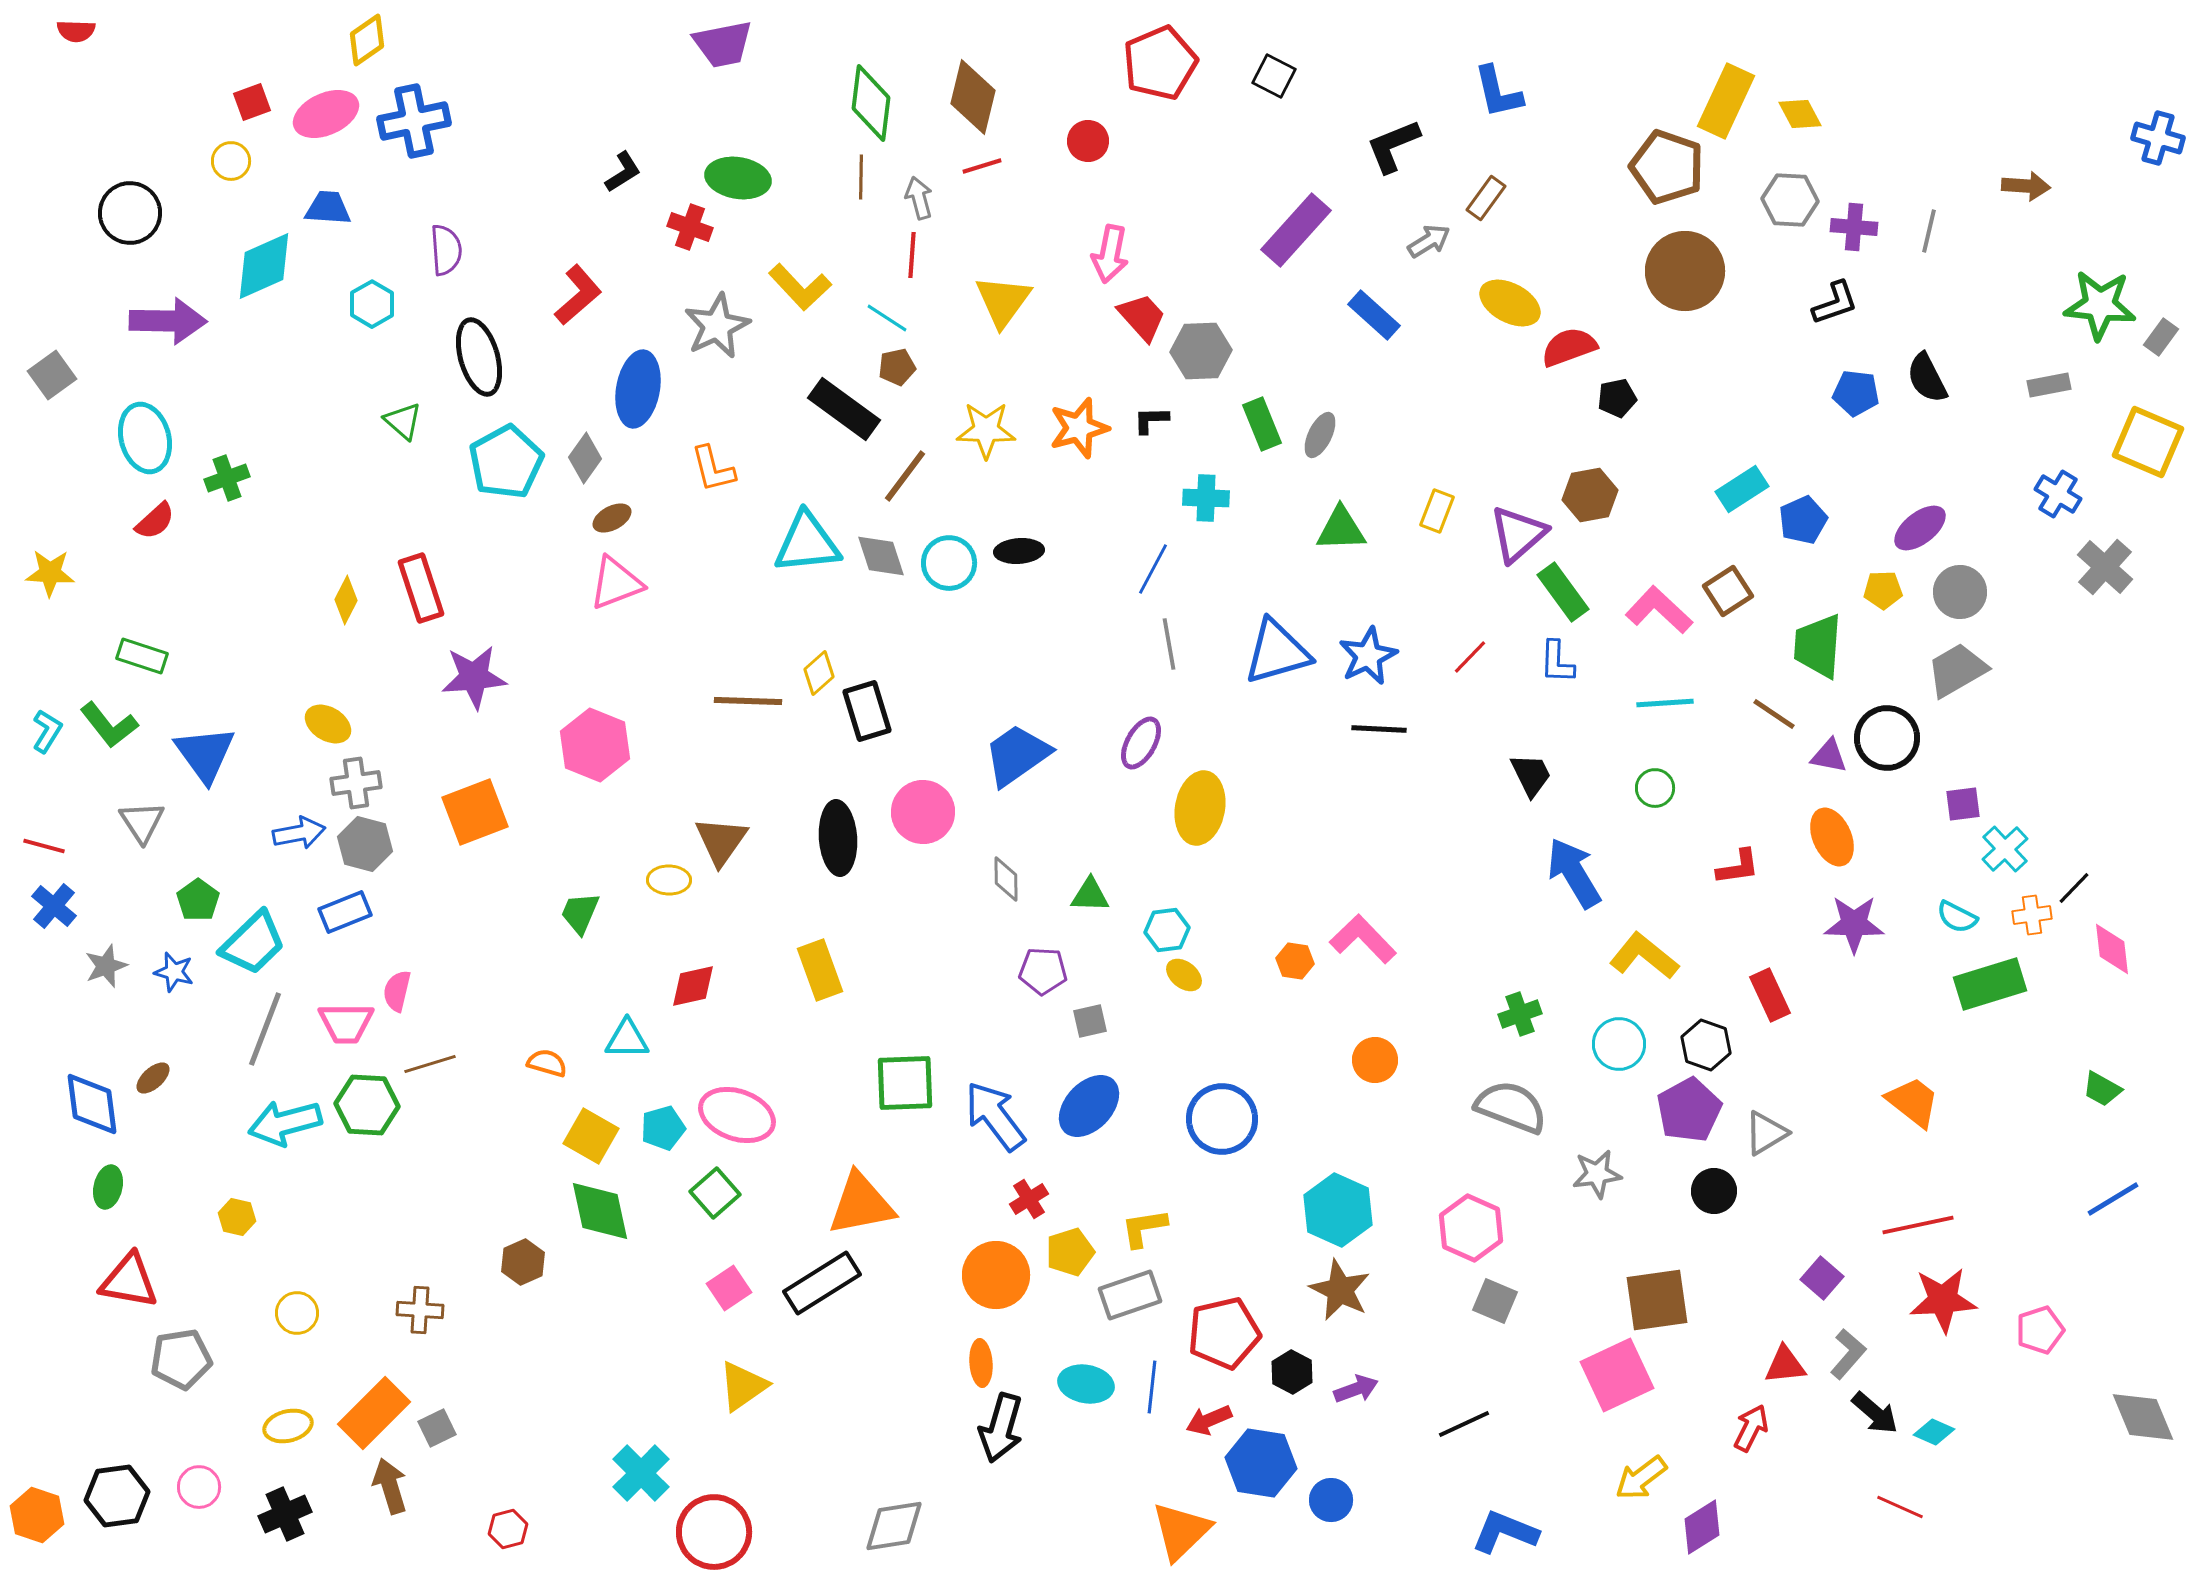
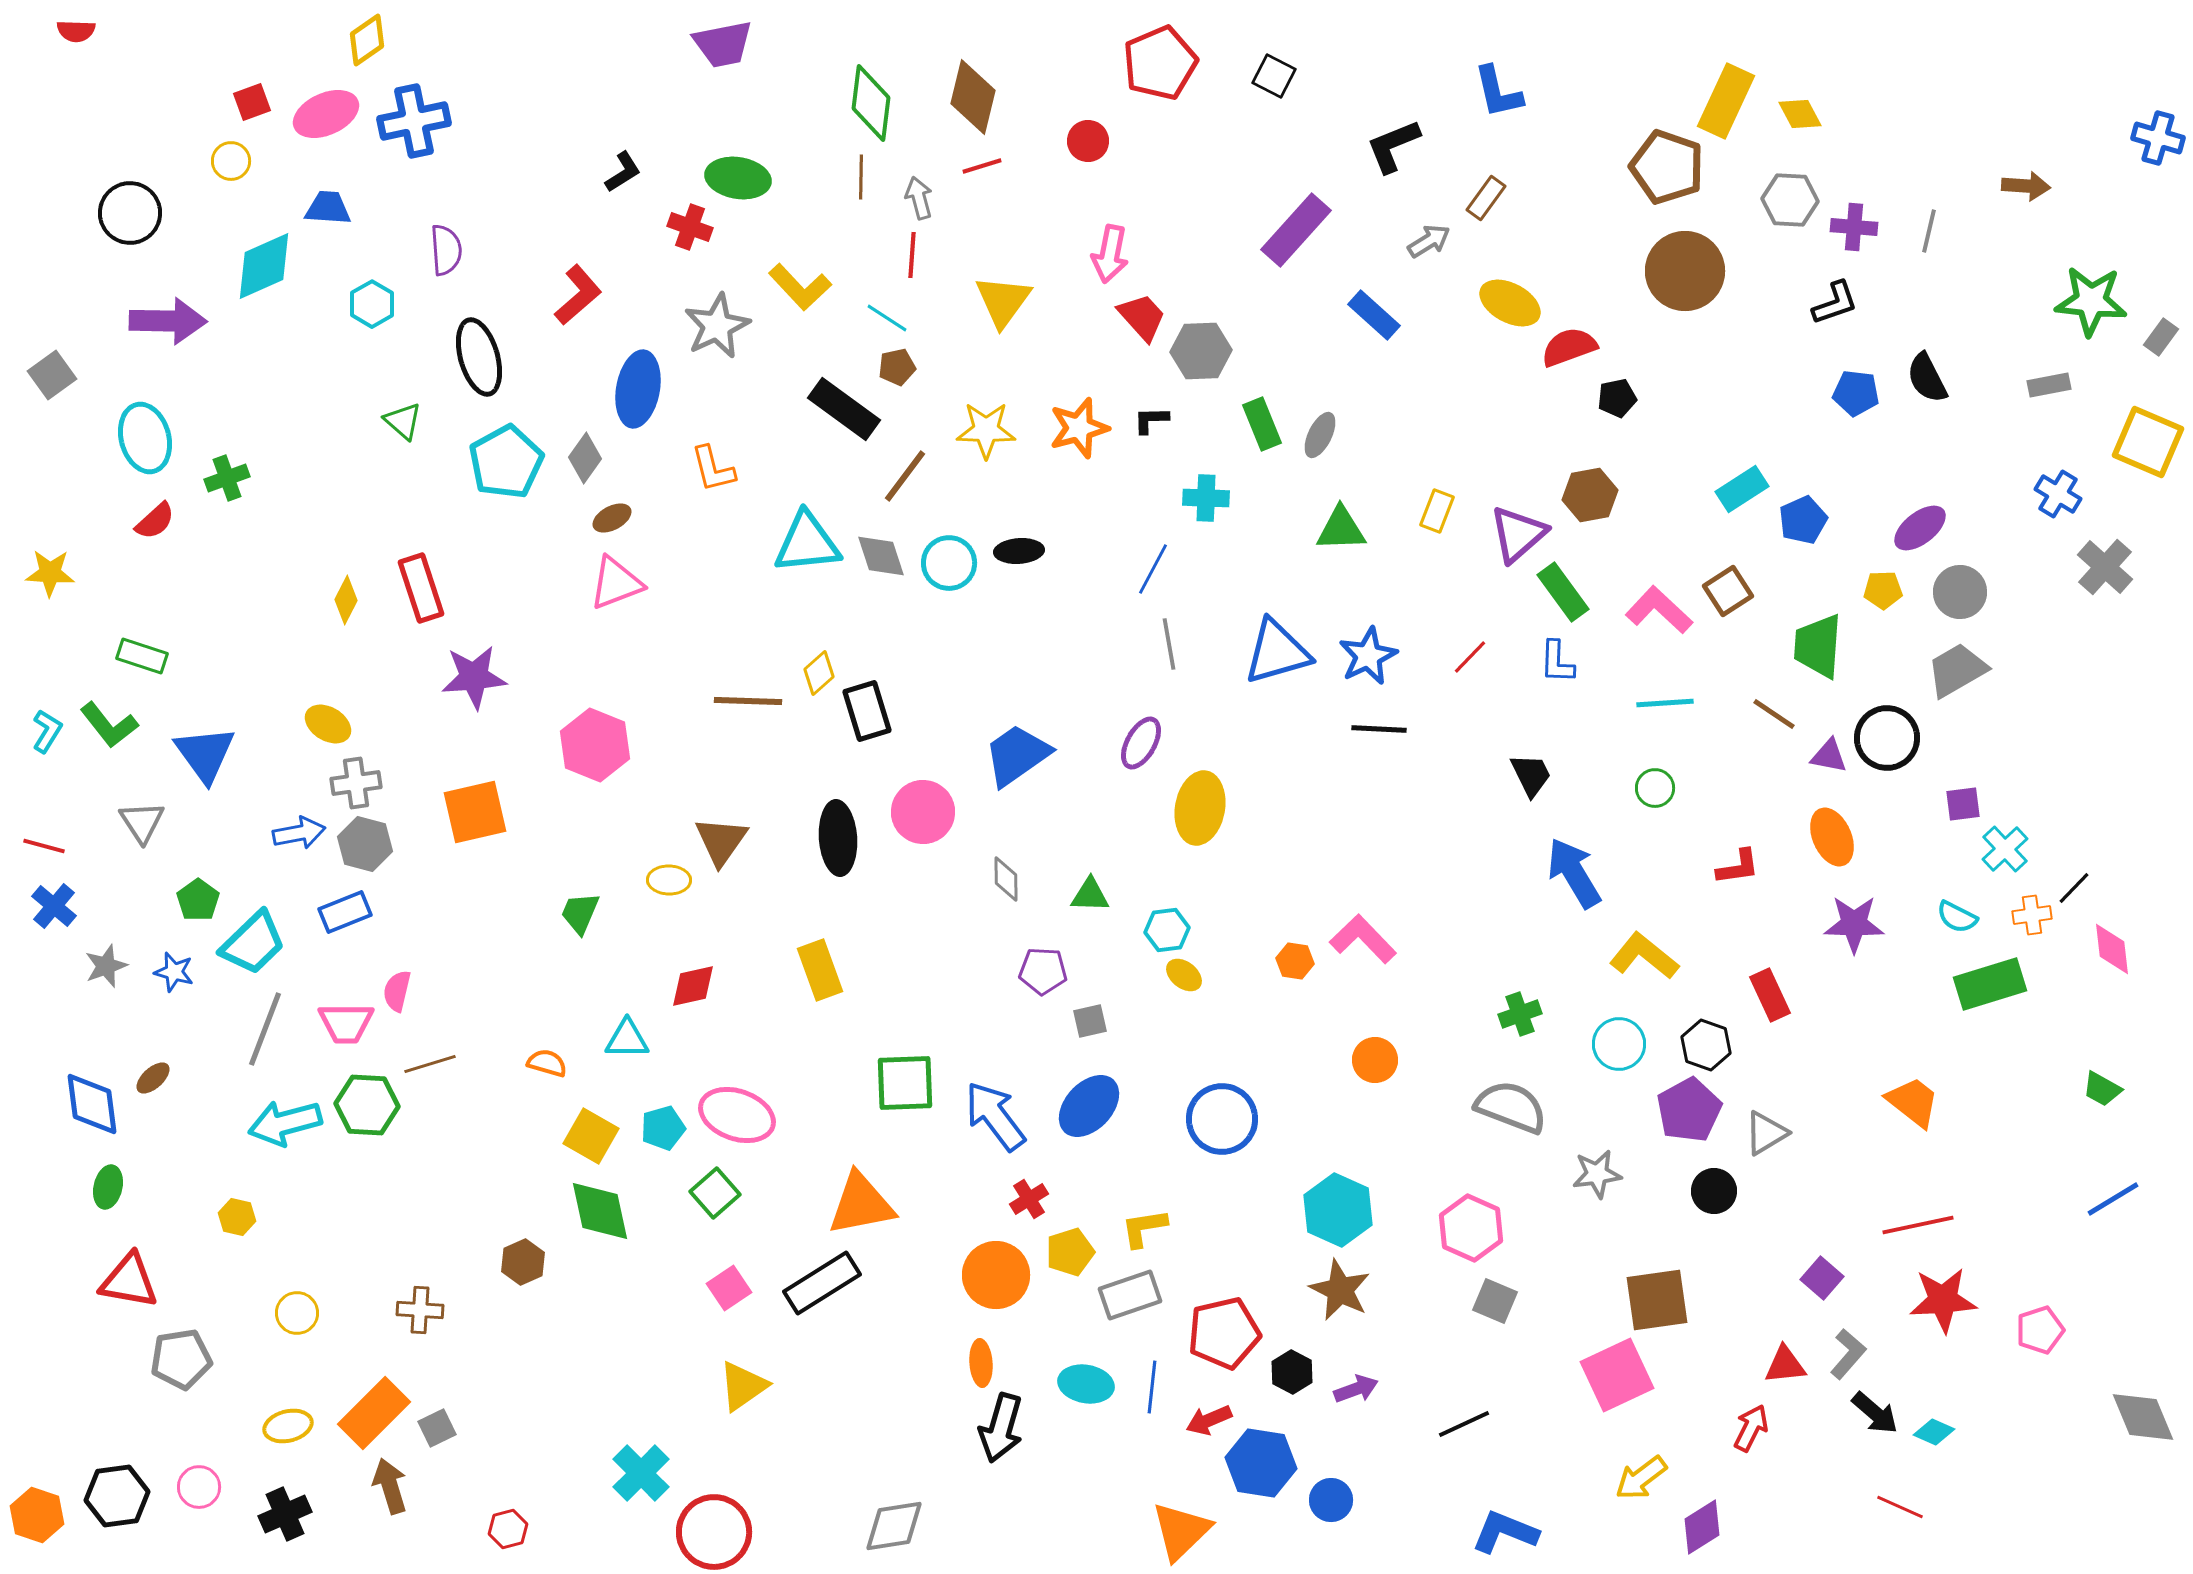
green star at (2100, 305): moved 9 px left, 4 px up
orange square at (475, 812): rotated 8 degrees clockwise
